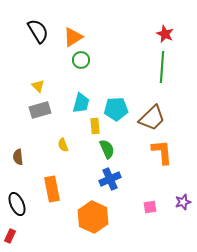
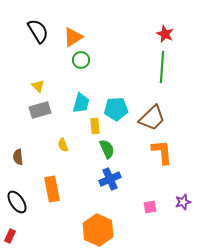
black ellipse: moved 2 px up; rotated 10 degrees counterclockwise
orange hexagon: moved 5 px right, 13 px down
